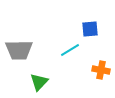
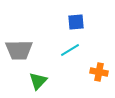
blue square: moved 14 px left, 7 px up
orange cross: moved 2 px left, 2 px down
green triangle: moved 1 px left, 1 px up
